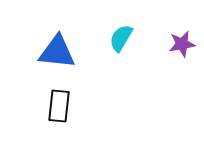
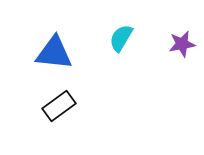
blue triangle: moved 3 px left, 1 px down
black rectangle: rotated 48 degrees clockwise
